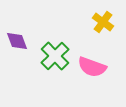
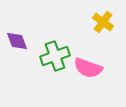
green cross: rotated 24 degrees clockwise
pink semicircle: moved 4 px left, 1 px down
